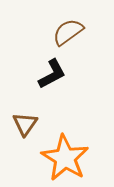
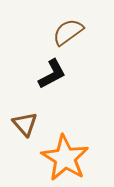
brown triangle: rotated 16 degrees counterclockwise
